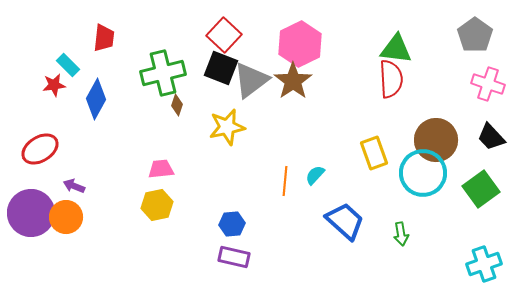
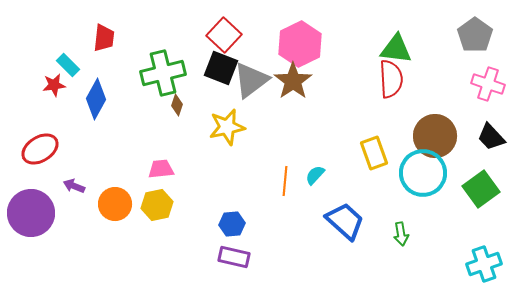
brown circle: moved 1 px left, 4 px up
orange circle: moved 49 px right, 13 px up
